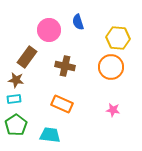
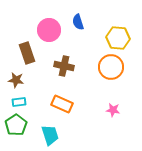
brown rectangle: moved 4 px up; rotated 55 degrees counterclockwise
brown cross: moved 1 px left
cyan rectangle: moved 5 px right, 3 px down
cyan trapezoid: rotated 65 degrees clockwise
